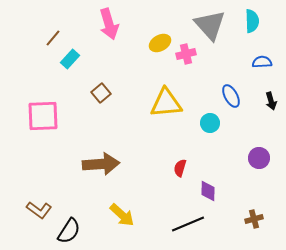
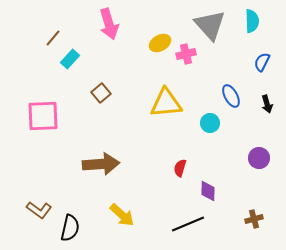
blue semicircle: rotated 60 degrees counterclockwise
black arrow: moved 4 px left, 3 px down
black semicircle: moved 1 px right, 3 px up; rotated 20 degrees counterclockwise
